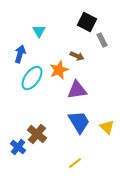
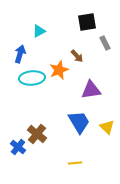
black square: rotated 36 degrees counterclockwise
cyan triangle: rotated 32 degrees clockwise
gray rectangle: moved 3 px right, 3 px down
brown arrow: rotated 24 degrees clockwise
cyan ellipse: rotated 50 degrees clockwise
purple triangle: moved 14 px right
yellow line: rotated 32 degrees clockwise
